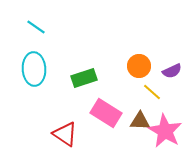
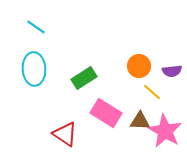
purple semicircle: rotated 18 degrees clockwise
green rectangle: rotated 15 degrees counterclockwise
